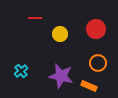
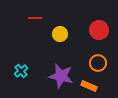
red circle: moved 3 px right, 1 px down
